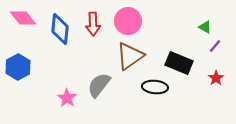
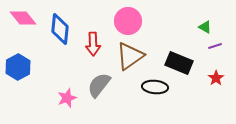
red arrow: moved 20 px down
purple line: rotated 32 degrees clockwise
pink star: rotated 18 degrees clockwise
